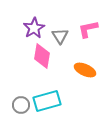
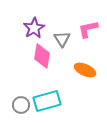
gray triangle: moved 2 px right, 3 px down
